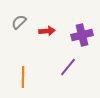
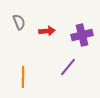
gray semicircle: rotated 112 degrees clockwise
